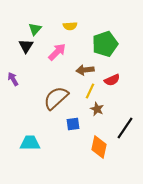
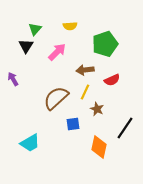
yellow line: moved 5 px left, 1 px down
cyan trapezoid: rotated 150 degrees clockwise
